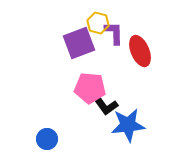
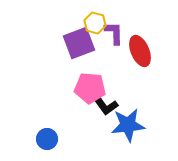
yellow hexagon: moved 3 px left
